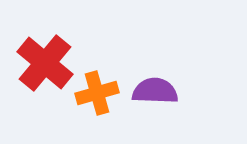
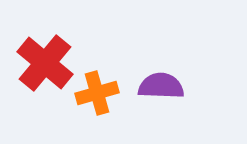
purple semicircle: moved 6 px right, 5 px up
